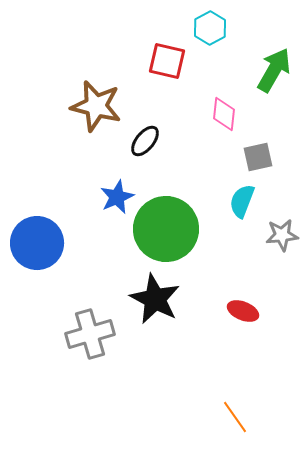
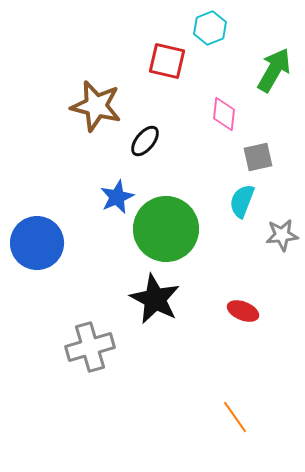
cyan hexagon: rotated 8 degrees clockwise
gray cross: moved 13 px down
